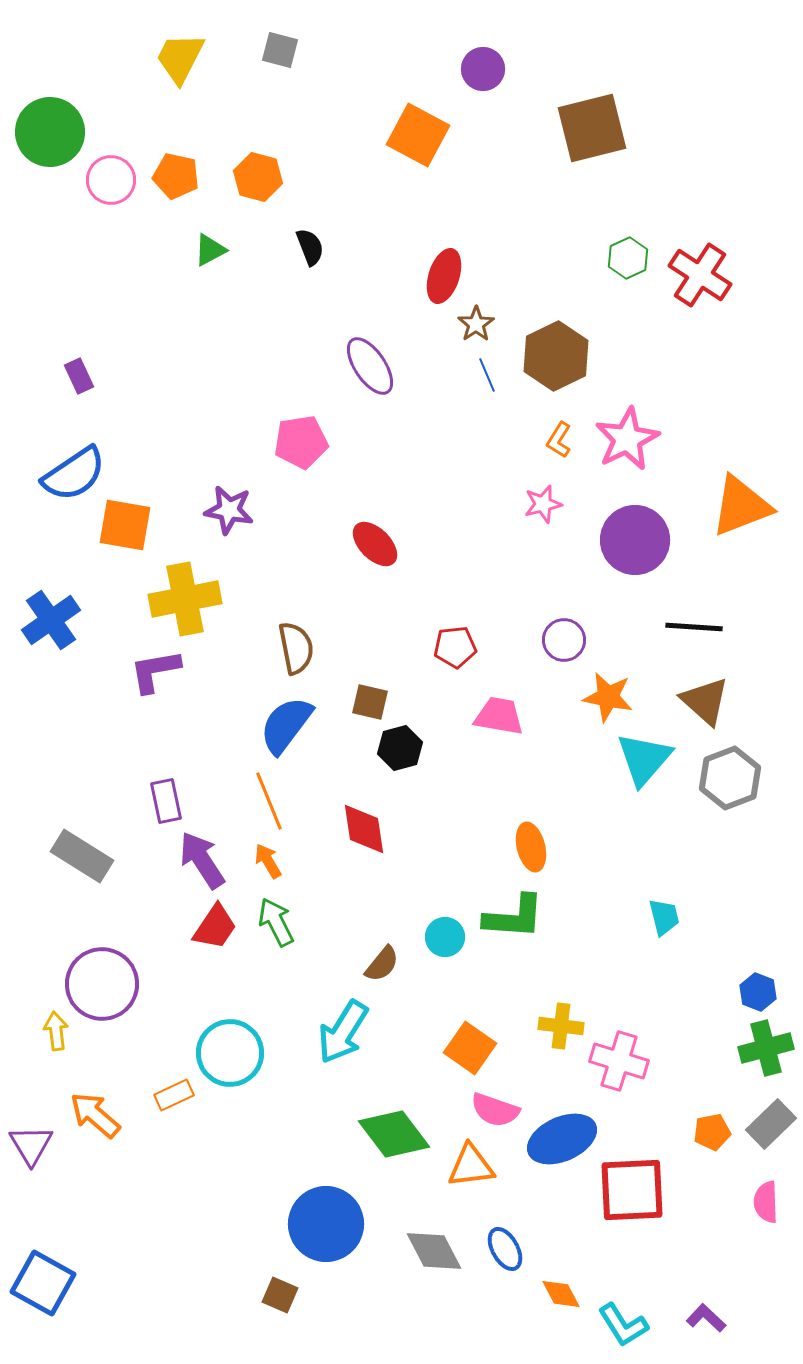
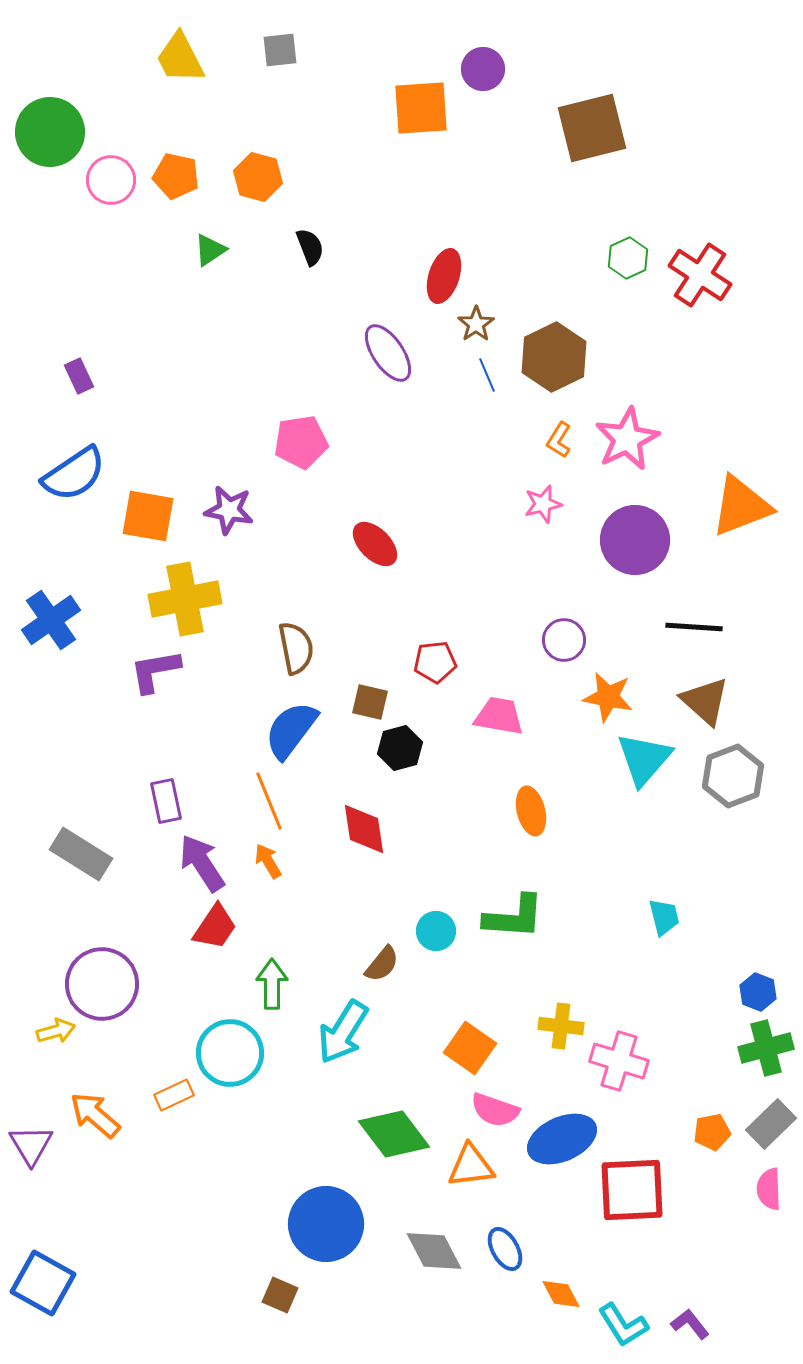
gray square at (280, 50): rotated 21 degrees counterclockwise
yellow trapezoid at (180, 58): rotated 54 degrees counterclockwise
orange square at (418, 135): moved 3 px right, 27 px up; rotated 32 degrees counterclockwise
green triangle at (210, 250): rotated 6 degrees counterclockwise
brown hexagon at (556, 356): moved 2 px left, 1 px down
purple ellipse at (370, 366): moved 18 px right, 13 px up
orange square at (125, 525): moved 23 px right, 9 px up
red pentagon at (455, 647): moved 20 px left, 15 px down
blue semicircle at (286, 725): moved 5 px right, 5 px down
gray hexagon at (730, 778): moved 3 px right, 2 px up
orange ellipse at (531, 847): moved 36 px up
gray rectangle at (82, 856): moved 1 px left, 2 px up
purple arrow at (202, 860): moved 3 px down
green arrow at (276, 922): moved 4 px left, 62 px down; rotated 27 degrees clockwise
cyan circle at (445, 937): moved 9 px left, 6 px up
yellow arrow at (56, 1031): rotated 81 degrees clockwise
pink semicircle at (766, 1202): moved 3 px right, 13 px up
purple L-shape at (706, 1318): moved 16 px left, 6 px down; rotated 9 degrees clockwise
